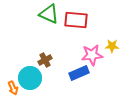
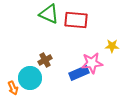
pink star: moved 8 px down
